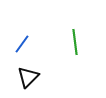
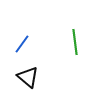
black triangle: rotated 35 degrees counterclockwise
